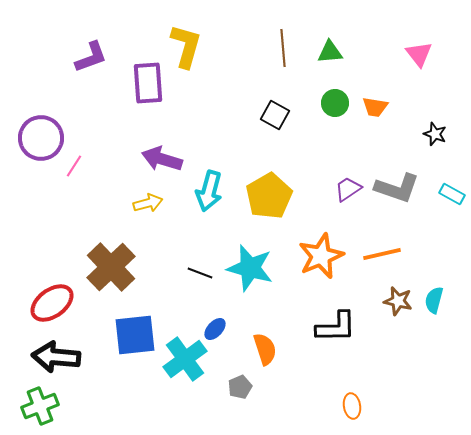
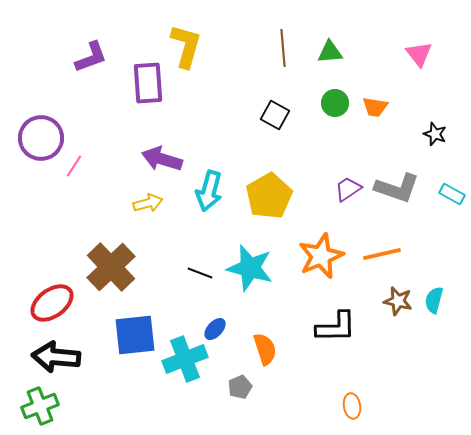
cyan cross: rotated 15 degrees clockwise
